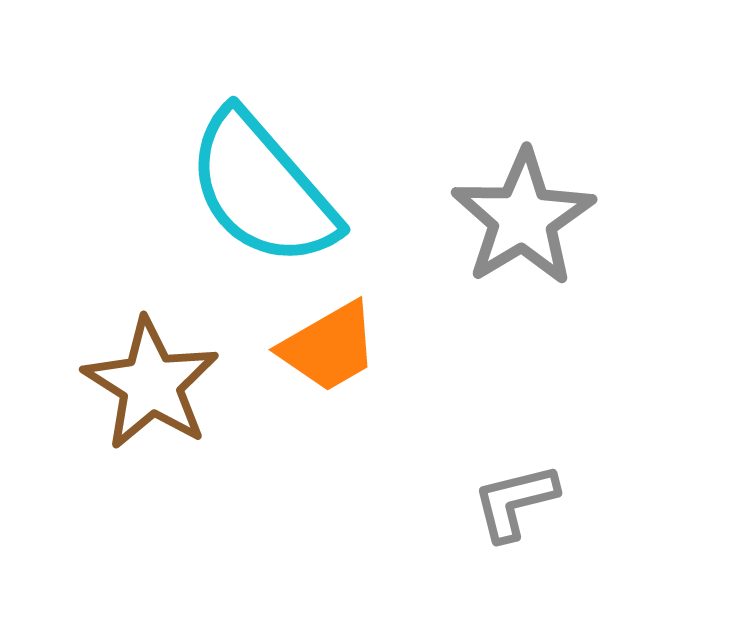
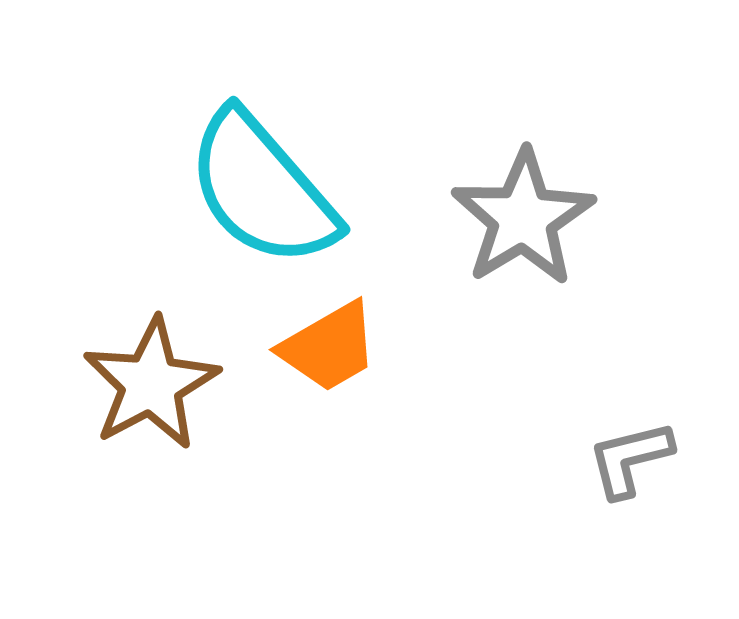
brown star: rotated 12 degrees clockwise
gray L-shape: moved 115 px right, 43 px up
